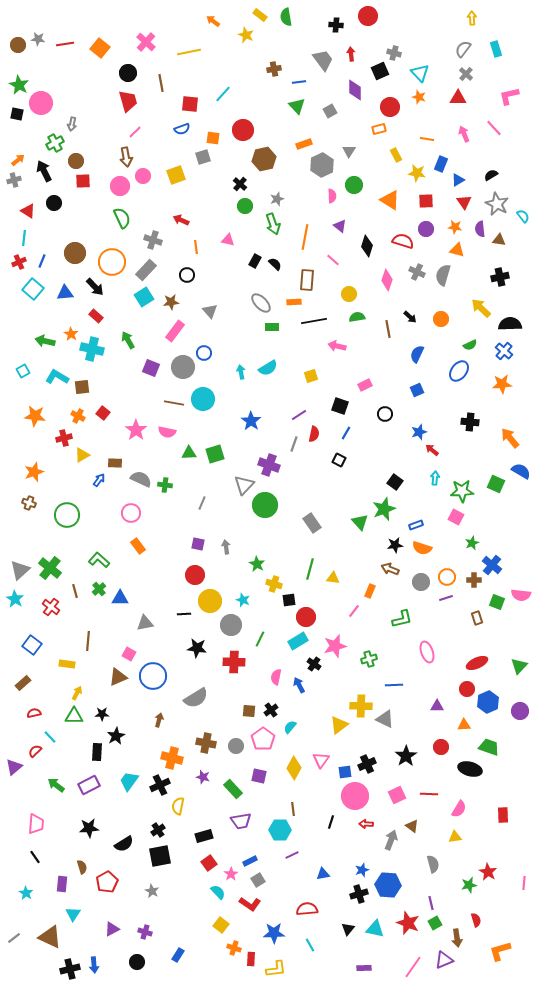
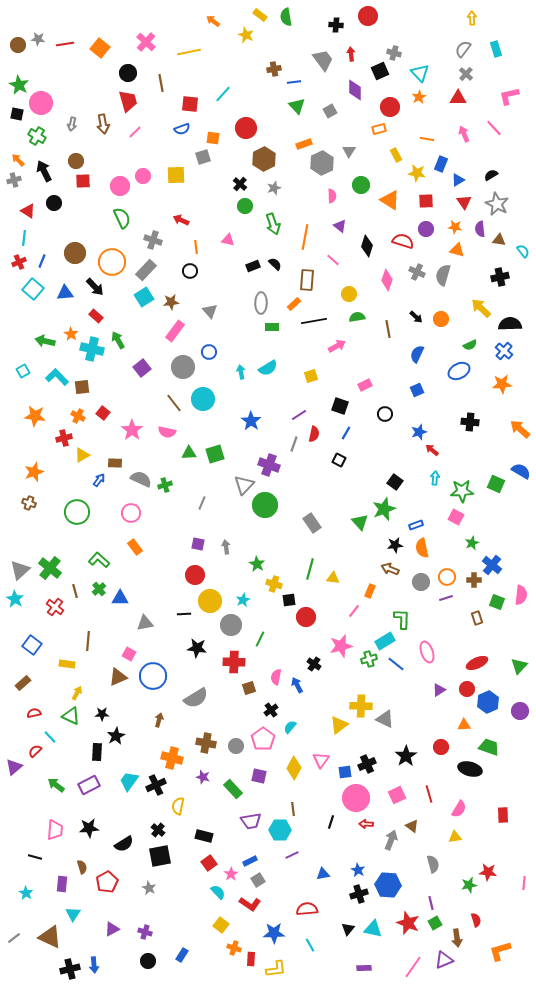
blue line at (299, 82): moved 5 px left
orange star at (419, 97): rotated 24 degrees clockwise
red circle at (243, 130): moved 3 px right, 2 px up
green cross at (55, 143): moved 18 px left, 7 px up; rotated 30 degrees counterclockwise
brown arrow at (126, 157): moved 23 px left, 33 px up
brown hexagon at (264, 159): rotated 15 degrees counterclockwise
orange arrow at (18, 160): rotated 96 degrees counterclockwise
gray hexagon at (322, 165): moved 2 px up
yellow square at (176, 175): rotated 18 degrees clockwise
green circle at (354, 185): moved 7 px right
gray star at (277, 199): moved 3 px left, 11 px up
cyan semicircle at (523, 216): moved 35 px down
black rectangle at (255, 261): moved 2 px left, 5 px down; rotated 40 degrees clockwise
black circle at (187, 275): moved 3 px right, 4 px up
orange rectangle at (294, 302): moved 2 px down; rotated 40 degrees counterclockwise
gray ellipse at (261, 303): rotated 45 degrees clockwise
black arrow at (410, 317): moved 6 px right
green arrow at (128, 340): moved 10 px left
pink arrow at (337, 346): rotated 138 degrees clockwise
blue circle at (204, 353): moved 5 px right, 1 px up
purple square at (151, 368): moved 9 px left; rotated 30 degrees clockwise
blue ellipse at (459, 371): rotated 25 degrees clockwise
cyan L-shape at (57, 377): rotated 15 degrees clockwise
brown line at (174, 403): rotated 42 degrees clockwise
pink star at (136, 430): moved 4 px left
orange arrow at (510, 438): moved 10 px right, 9 px up; rotated 10 degrees counterclockwise
green cross at (165, 485): rotated 24 degrees counterclockwise
green circle at (67, 515): moved 10 px right, 3 px up
orange rectangle at (138, 546): moved 3 px left, 1 px down
orange semicircle at (422, 548): rotated 60 degrees clockwise
pink semicircle at (521, 595): rotated 90 degrees counterclockwise
cyan star at (243, 600): rotated 24 degrees clockwise
red cross at (51, 607): moved 4 px right
green L-shape at (402, 619): rotated 75 degrees counterclockwise
cyan rectangle at (298, 641): moved 87 px right
pink star at (335, 646): moved 6 px right
blue arrow at (299, 685): moved 2 px left
blue line at (394, 685): moved 2 px right, 21 px up; rotated 42 degrees clockwise
purple triangle at (437, 706): moved 2 px right, 16 px up; rotated 32 degrees counterclockwise
brown square at (249, 711): moved 23 px up; rotated 24 degrees counterclockwise
green triangle at (74, 716): moved 3 px left; rotated 24 degrees clockwise
black cross at (160, 785): moved 4 px left
red line at (429, 794): rotated 72 degrees clockwise
pink circle at (355, 796): moved 1 px right, 2 px down
purple trapezoid at (241, 821): moved 10 px right
pink trapezoid at (36, 824): moved 19 px right, 6 px down
black cross at (158, 830): rotated 16 degrees counterclockwise
black rectangle at (204, 836): rotated 30 degrees clockwise
black line at (35, 857): rotated 40 degrees counterclockwise
blue star at (362, 870): moved 4 px left; rotated 24 degrees counterclockwise
red star at (488, 872): rotated 24 degrees counterclockwise
gray star at (152, 891): moved 3 px left, 3 px up
cyan triangle at (375, 929): moved 2 px left
blue rectangle at (178, 955): moved 4 px right
black circle at (137, 962): moved 11 px right, 1 px up
